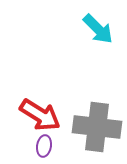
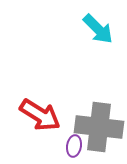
gray cross: moved 2 px right
purple ellipse: moved 30 px right
